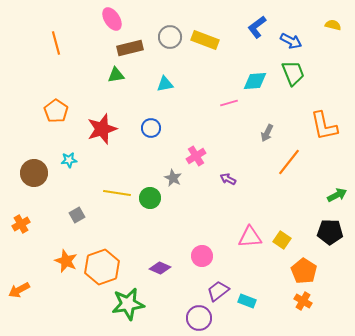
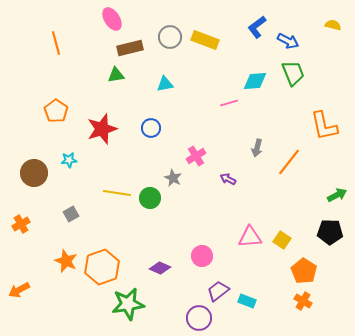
blue arrow at (291, 41): moved 3 px left
gray arrow at (267, 133): moved 10 px left, 15 px down; rotated 12 degrees counterclockwise
gray square at (77, 215): moved 6 px left, 1 px up
